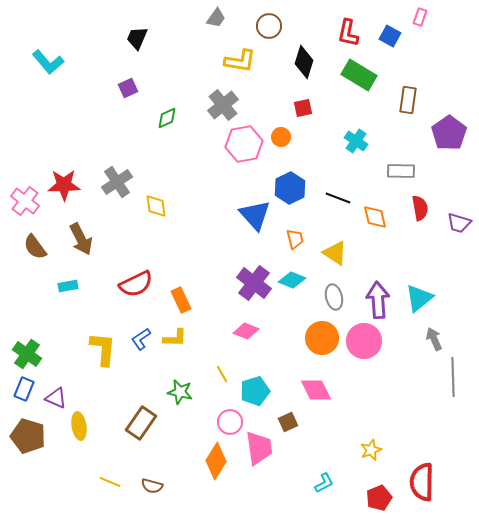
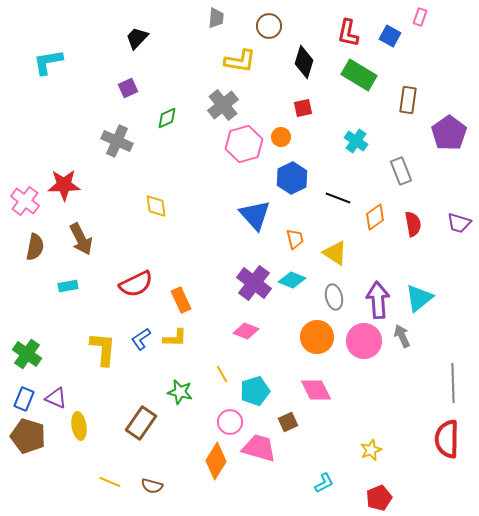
gray trapezoid at (216, 18): rotated 30 degrees counterclockwise
black trapezoid at (137, 38): rotated 20 degrees clockwise
cyan L-shape at (48, 62): rotated 120 degrees clockwise
pink hexagon at (244, 144): rotated 6 degrees counterclockwise
gray rectangle at (401, 171): rotated 68 degrees clockwise
gray cross at (117, 182): moved 41 px up; rotated 32 degrees counterclockwise
blue hexagon at (290, 188): moved 2 px right, 10 px up
red semicircle at (420, 208): moved 7 px left, 16 px down
orange diamond at (375, 217): rotated 68 degrees clockwise
brown semicircle at (35, 247): rotated 132 degrees counterclockwise
orange circle at (322, 338): moved 5 px left, 1 px up
gray arrow at (434, 339): moved 32 px left, 3 px up
gray line at (453, 377): moved 6 px down
blue rectangle at (24, 389): moved 10 px down
pink trapezoid at (259, 448): rotated 66 degrees counterclockwise
red semicircle at (422, 482): moved 25 px right, 43 px up
